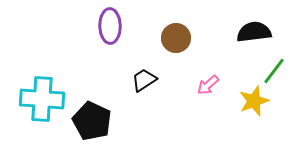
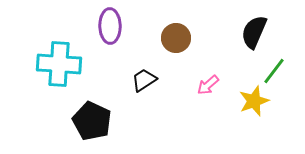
black semicircle: rotated 60 degrees counterclockwise
cyan cross: moved 17 px right, 35 px up
